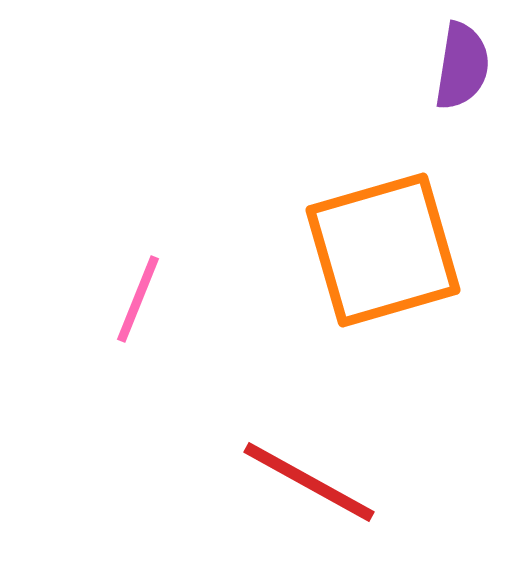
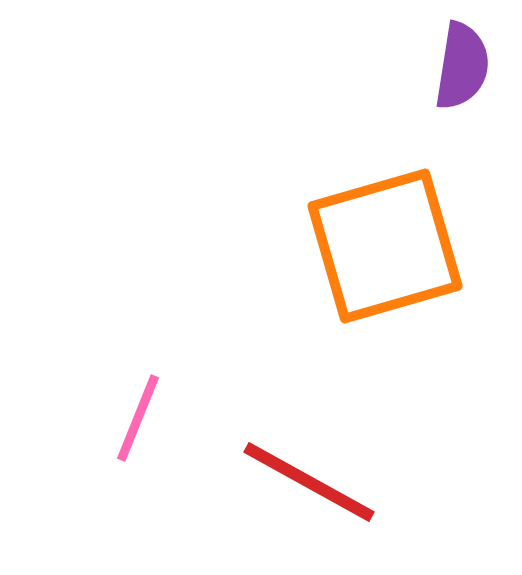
orange square: moved 2 px right, 4 px up
pink line: moved 119 px down
